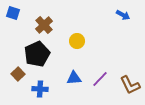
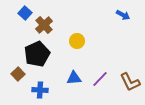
blue square: moved 12 px right; rotated 24 degrees clockwise
brown L-shape: moved 3 px up
blue cross: moved 1 px down
